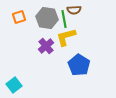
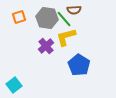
green line: rotated 30 degrees counterclockwise
